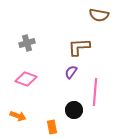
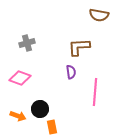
purple semicircle: rotated 136 degrees clockwise
pink diamond: moved 6 px left, 1 px up
black circle: moved 34 px left, 1 px up
